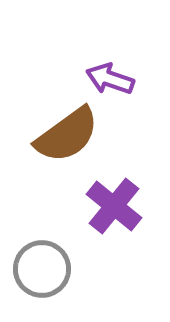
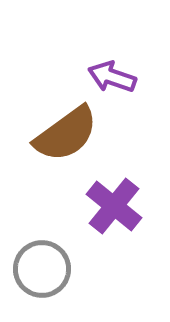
purple arrow: moved 2 px right, 2 px up
brown semicircle: moved 1 px left, 1 px up
